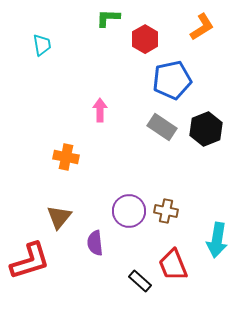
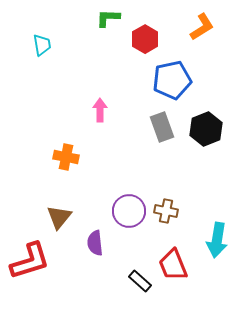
gray rectangle: rotated 36 degrees clockwise
